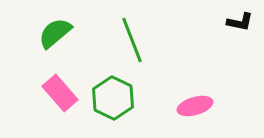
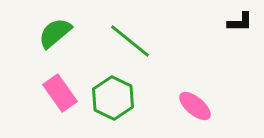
black L-shape: rotated 12 degrees counterclockwise
green line: moved 2 px left, 1 px down; rotated 30 degrees counterclockwise
pink rectangle: rotated 6 degrees clockwise
pink ellipse: rotated 56 degrees clockwise
